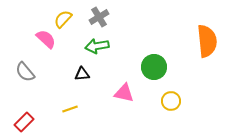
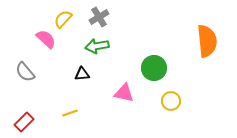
green circle: moved 1 px down
yellow line: moved 4 px down
